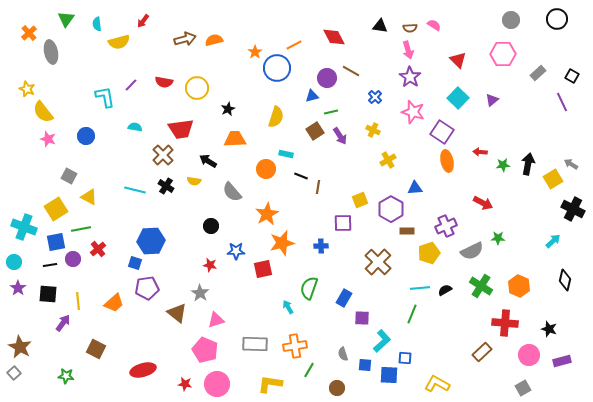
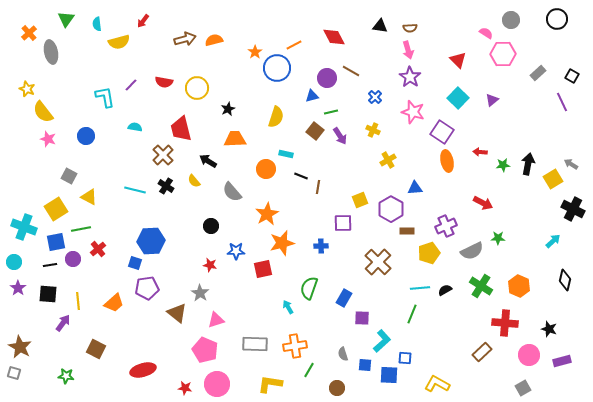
pink semicircle at (434, 25): moved 52 px right, 8 px down
red trapezoid at (181, 129): rotated 84 degrees clockwise
brown square at (315, 131): rotated 18 degrees counterclockwise
yellow semicircle at (194, 181): rotated 40 degrees clockwise
gray square at (14, 373): rotated 32 degrees counterclockwise
red star at (185, 384): moved 4 px down
